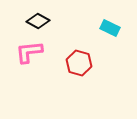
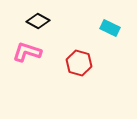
pink L-shape: moved 2 px left; rotated 24 degrees clockwise
